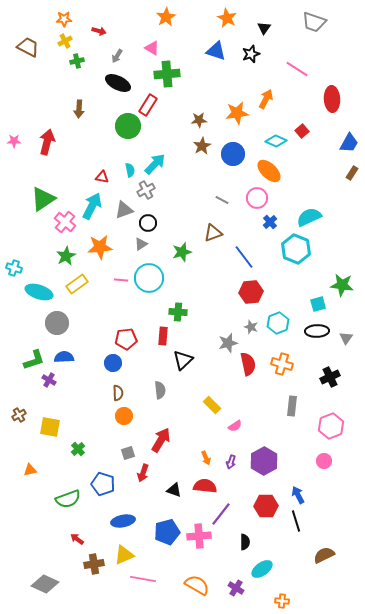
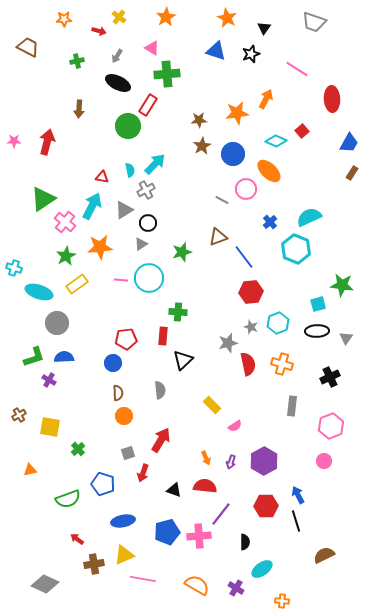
yellow cross at (65, 41): moved 54 px right, 24 px up; rotated 24 degrees counterclockwise
pink circle at (257, 198): moved 11 px left, 9 px up
gray triangle at (124, 210): rotated 12 degrees counterclockwise
brown triangle at (213, 233): moved 5 px right, 4 px down
green L-shape at (34, 360): moved 3 px up
